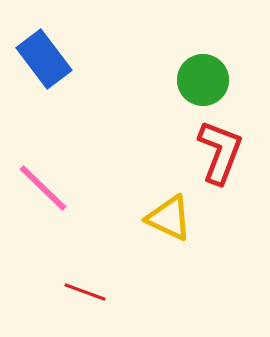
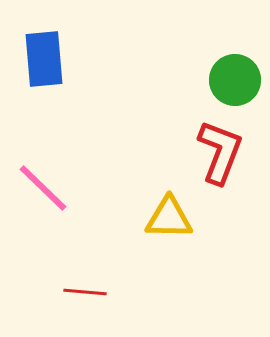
blue rectangle: rotated 32 degrees clockwise
green circle: moved 32 px right
yellow triangle: rotated 24 degrees counterclockwise
red line: rotated 15 degrees counterclockwise
